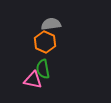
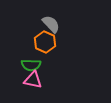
gray semicircle: rotated 54 degrees clockwise
green semicircle: moved 12 px left, 4 px up; rotated 78 degrees counterclockwise
